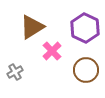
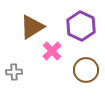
purple hexagon: moved 4 px left, 2 px up
gray cross: moved 1 px left; rotated 28 degrees clockwise
